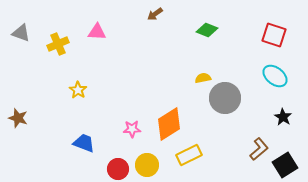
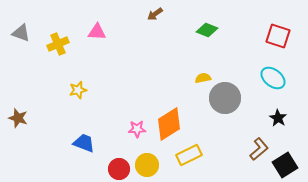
red square: moved 4 px right, 1 px down
cyan ellipse: moved 2 px left, 2 px down
yellow star: rotated 24 degrees clockwise
black star: moved 5 px left, 1 px down
pink star: moved 5 px right
red circle: moved 1 px right
